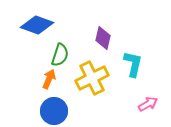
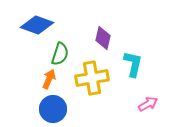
green semicircle: moved 1 px up
yellow cross: rotated 16 degrees clockwise
blue circle: moved 1 px left, 2 px up
